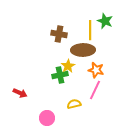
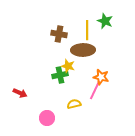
yellow line: moved 3 px left
yellow star: rotated 24 degrees counterclockwise
orange star: moved 5 px right, 7 px down
